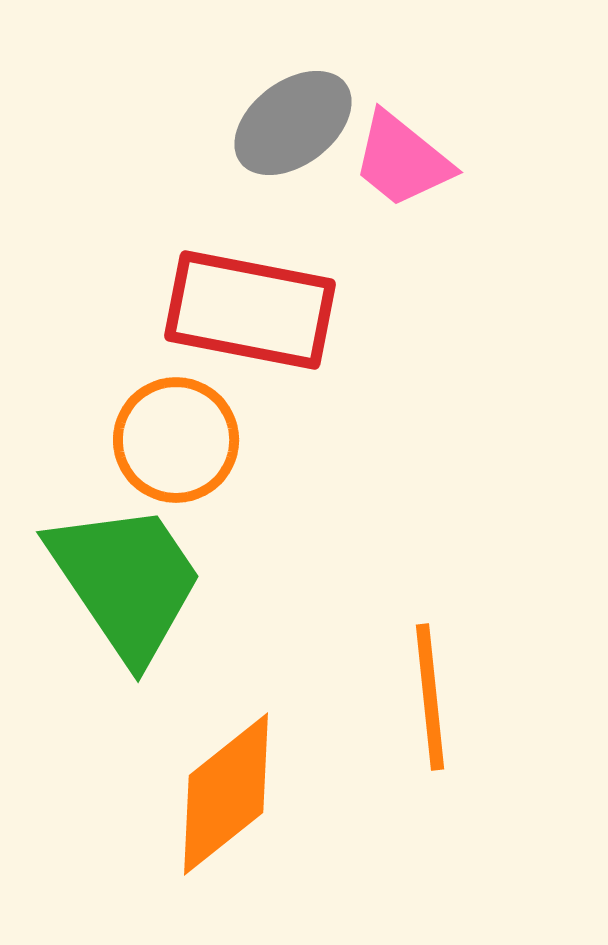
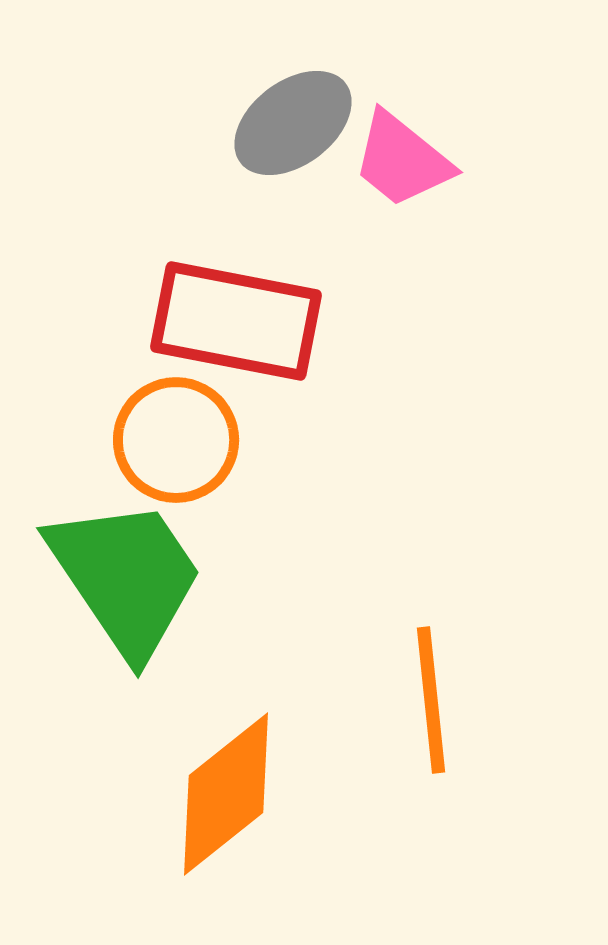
red rectangle: moved 14 px left, 11 px down
green trapezoid: moved 4 px up
orange line: moved 1 px right, 3 px down
